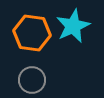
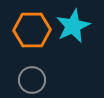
orange hexagon: moved 3 px up; rotated 9 degrees counterclockwise
